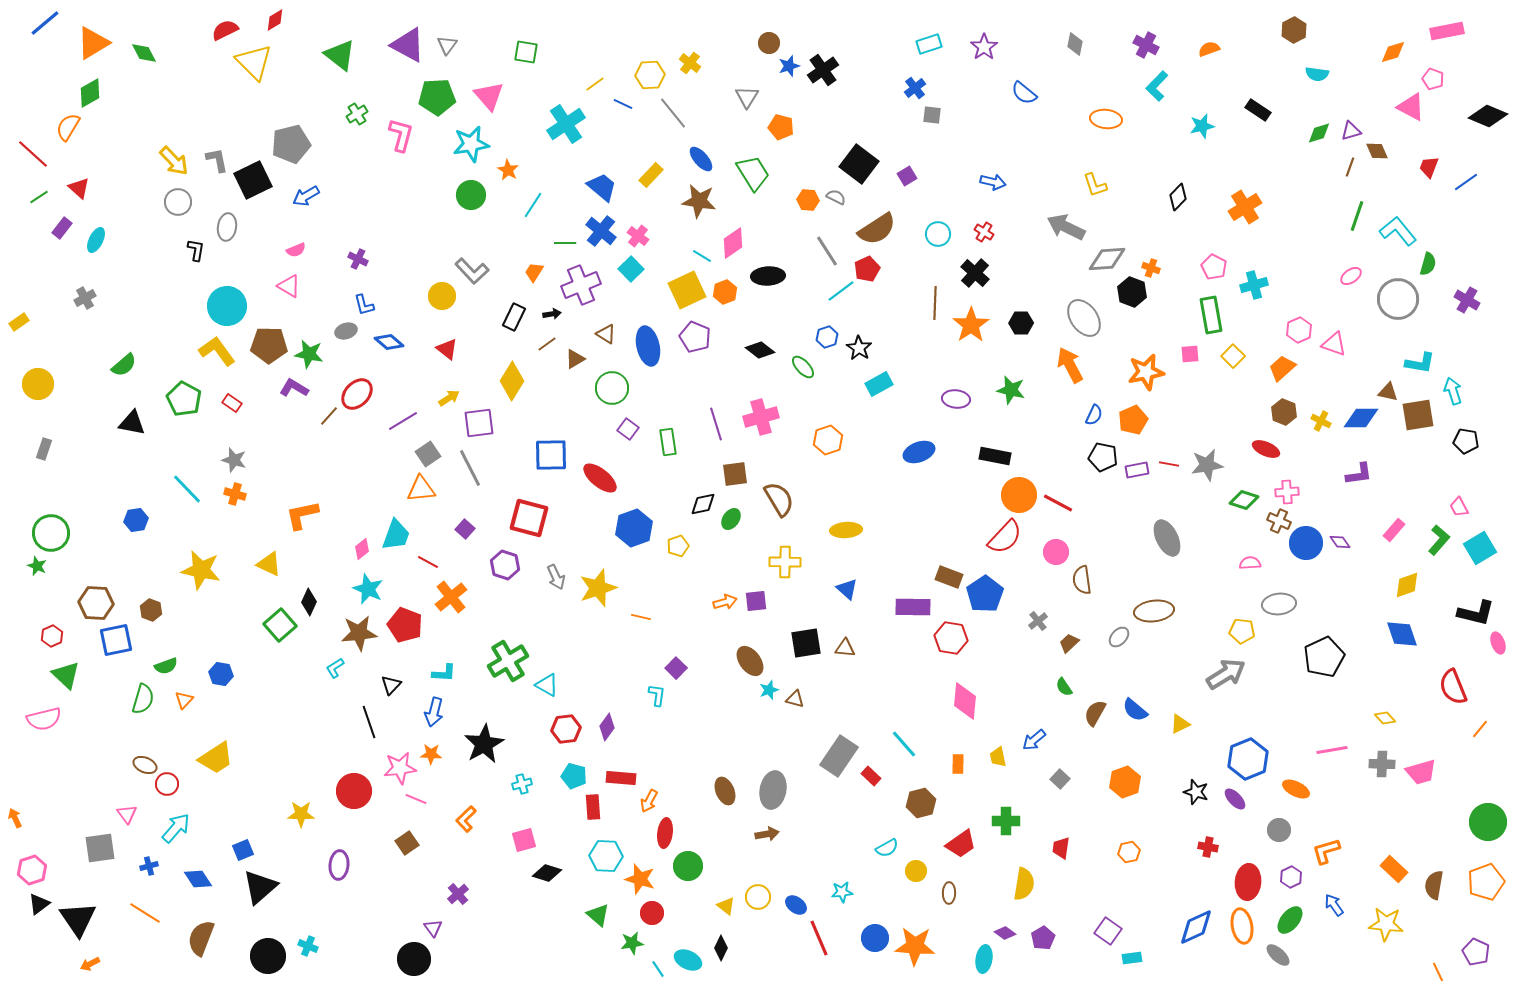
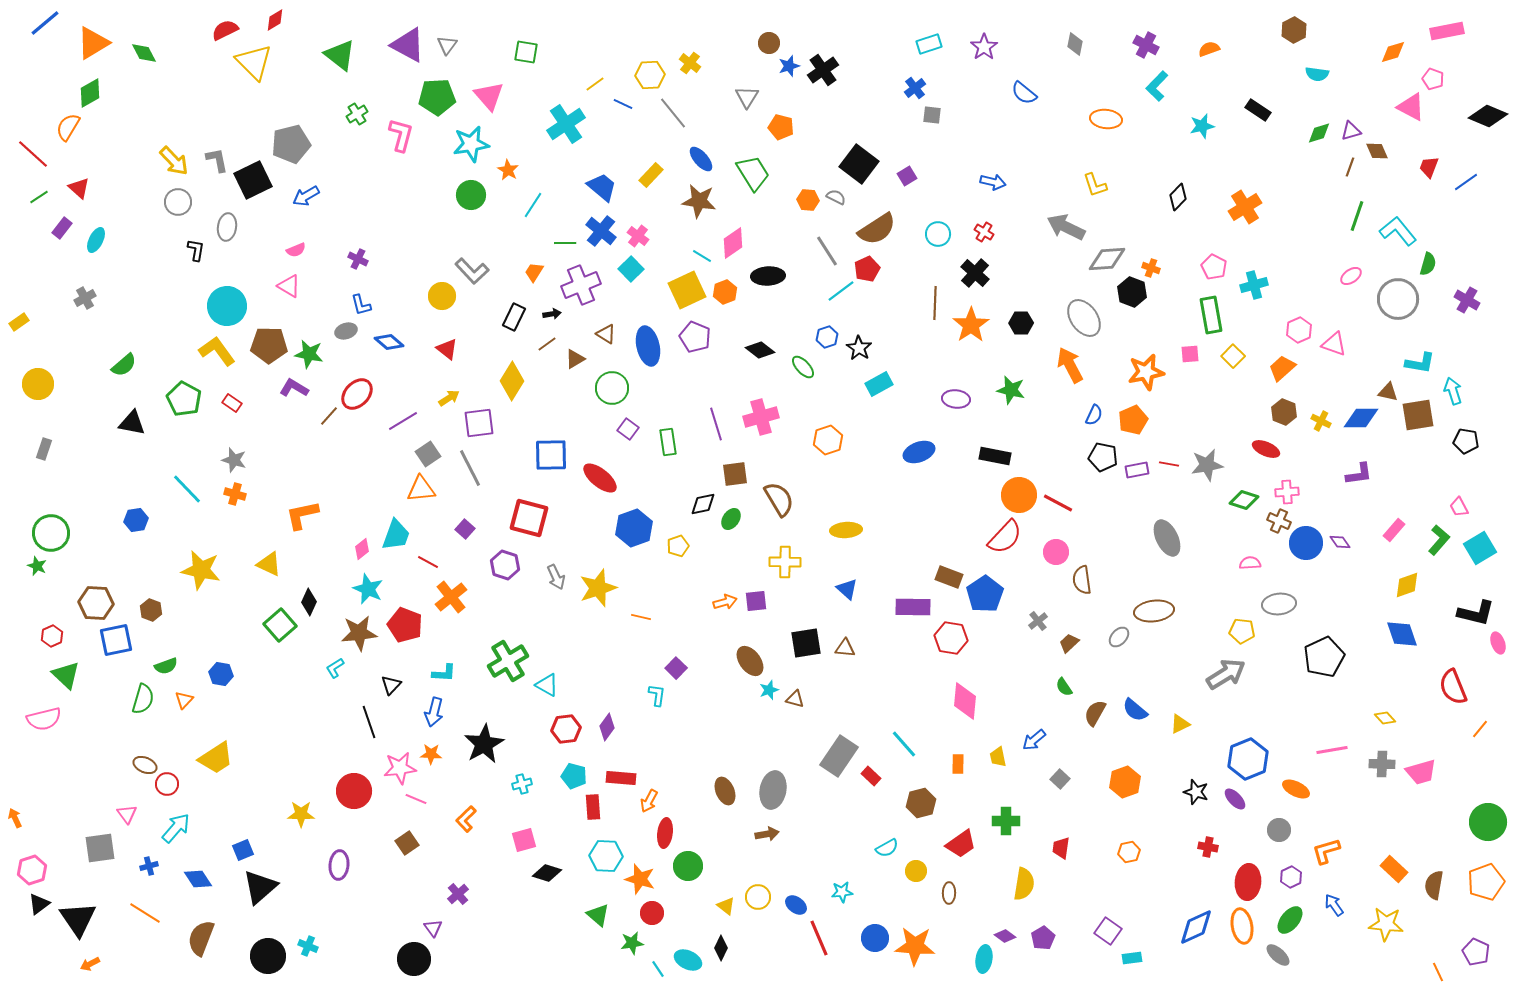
blue L-shape at (364, 305): moved 3 px left
purple diamond at (1005, 933): moved 3 px down
